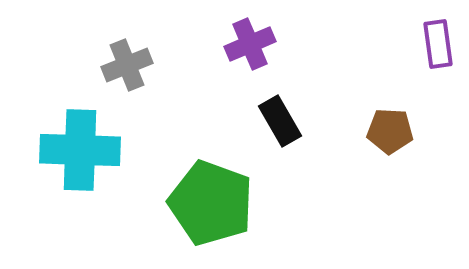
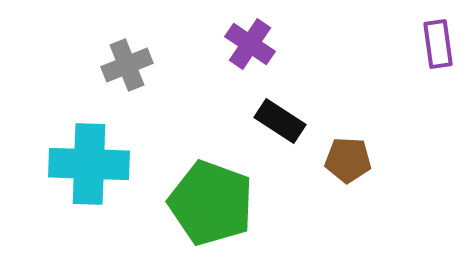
purple cross: rotated 33 degrees counterclockwise
black rectangle: rotated 27 degrees counterclockwise
brown pentagon: moved 42 px left, 29 px down
cyan cross: moved 9 px right, 14 px down
